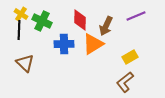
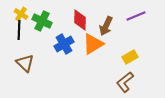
blue cross: rotated 30 degrees counterclockwise
